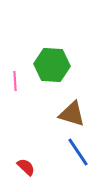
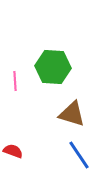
green hexagon: moved 1 px right, 2 px down
blue line: moved 1 px right, 3 px down
red semicircle: moved 13 px left, 16 px up; rotated 24 degrees counterclockwise
